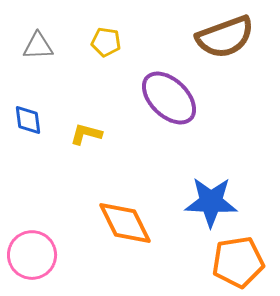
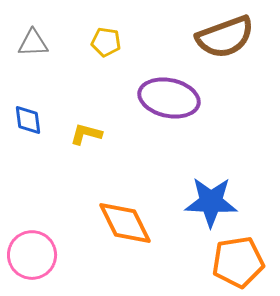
gray triangle: moved 5 px left, 3 px up
purple ellipse: rotated 32 degrees counterclockwise
